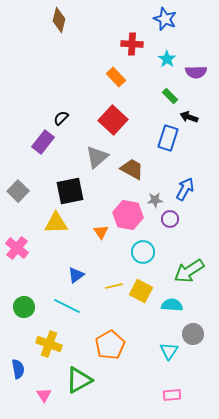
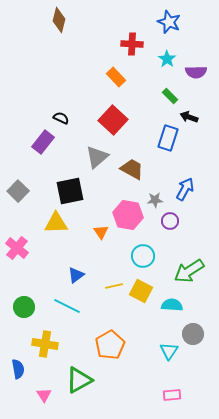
blue star: moved 4 px right, 3 px down
black semicircle: rotated 70 degrees clockwise
purple circle: moved 2 px down
cyan circle: moved 4 px down
yellow cross: moved 4 px left; rotated 10 degrees counterclockwise
